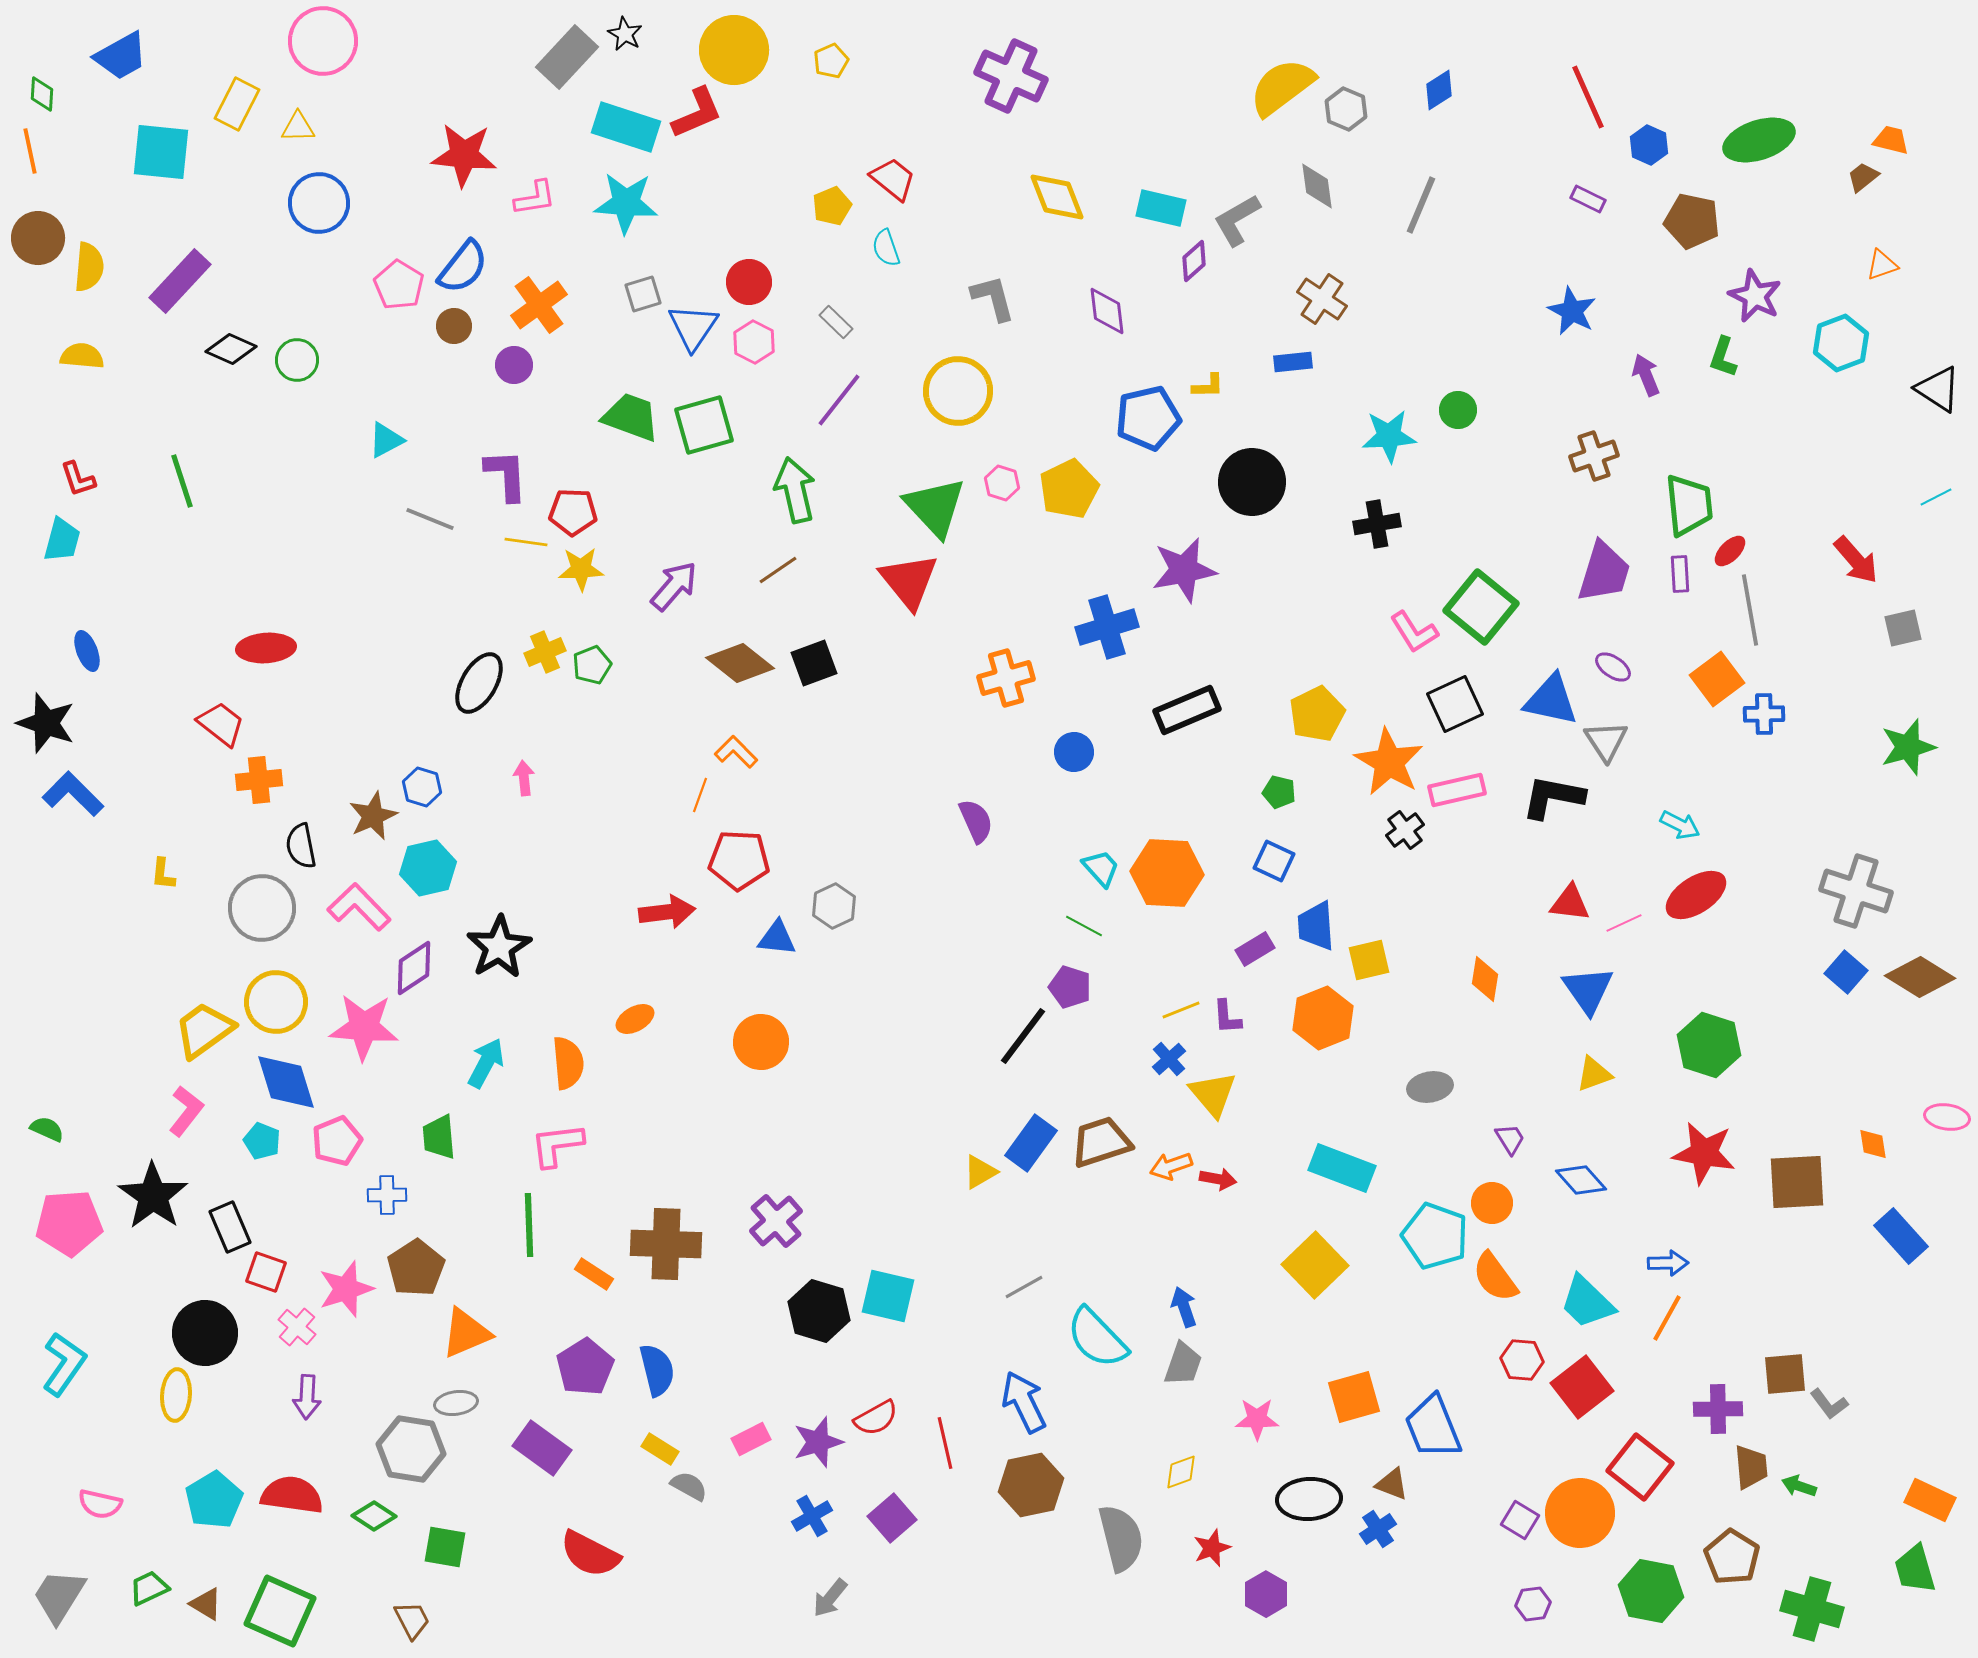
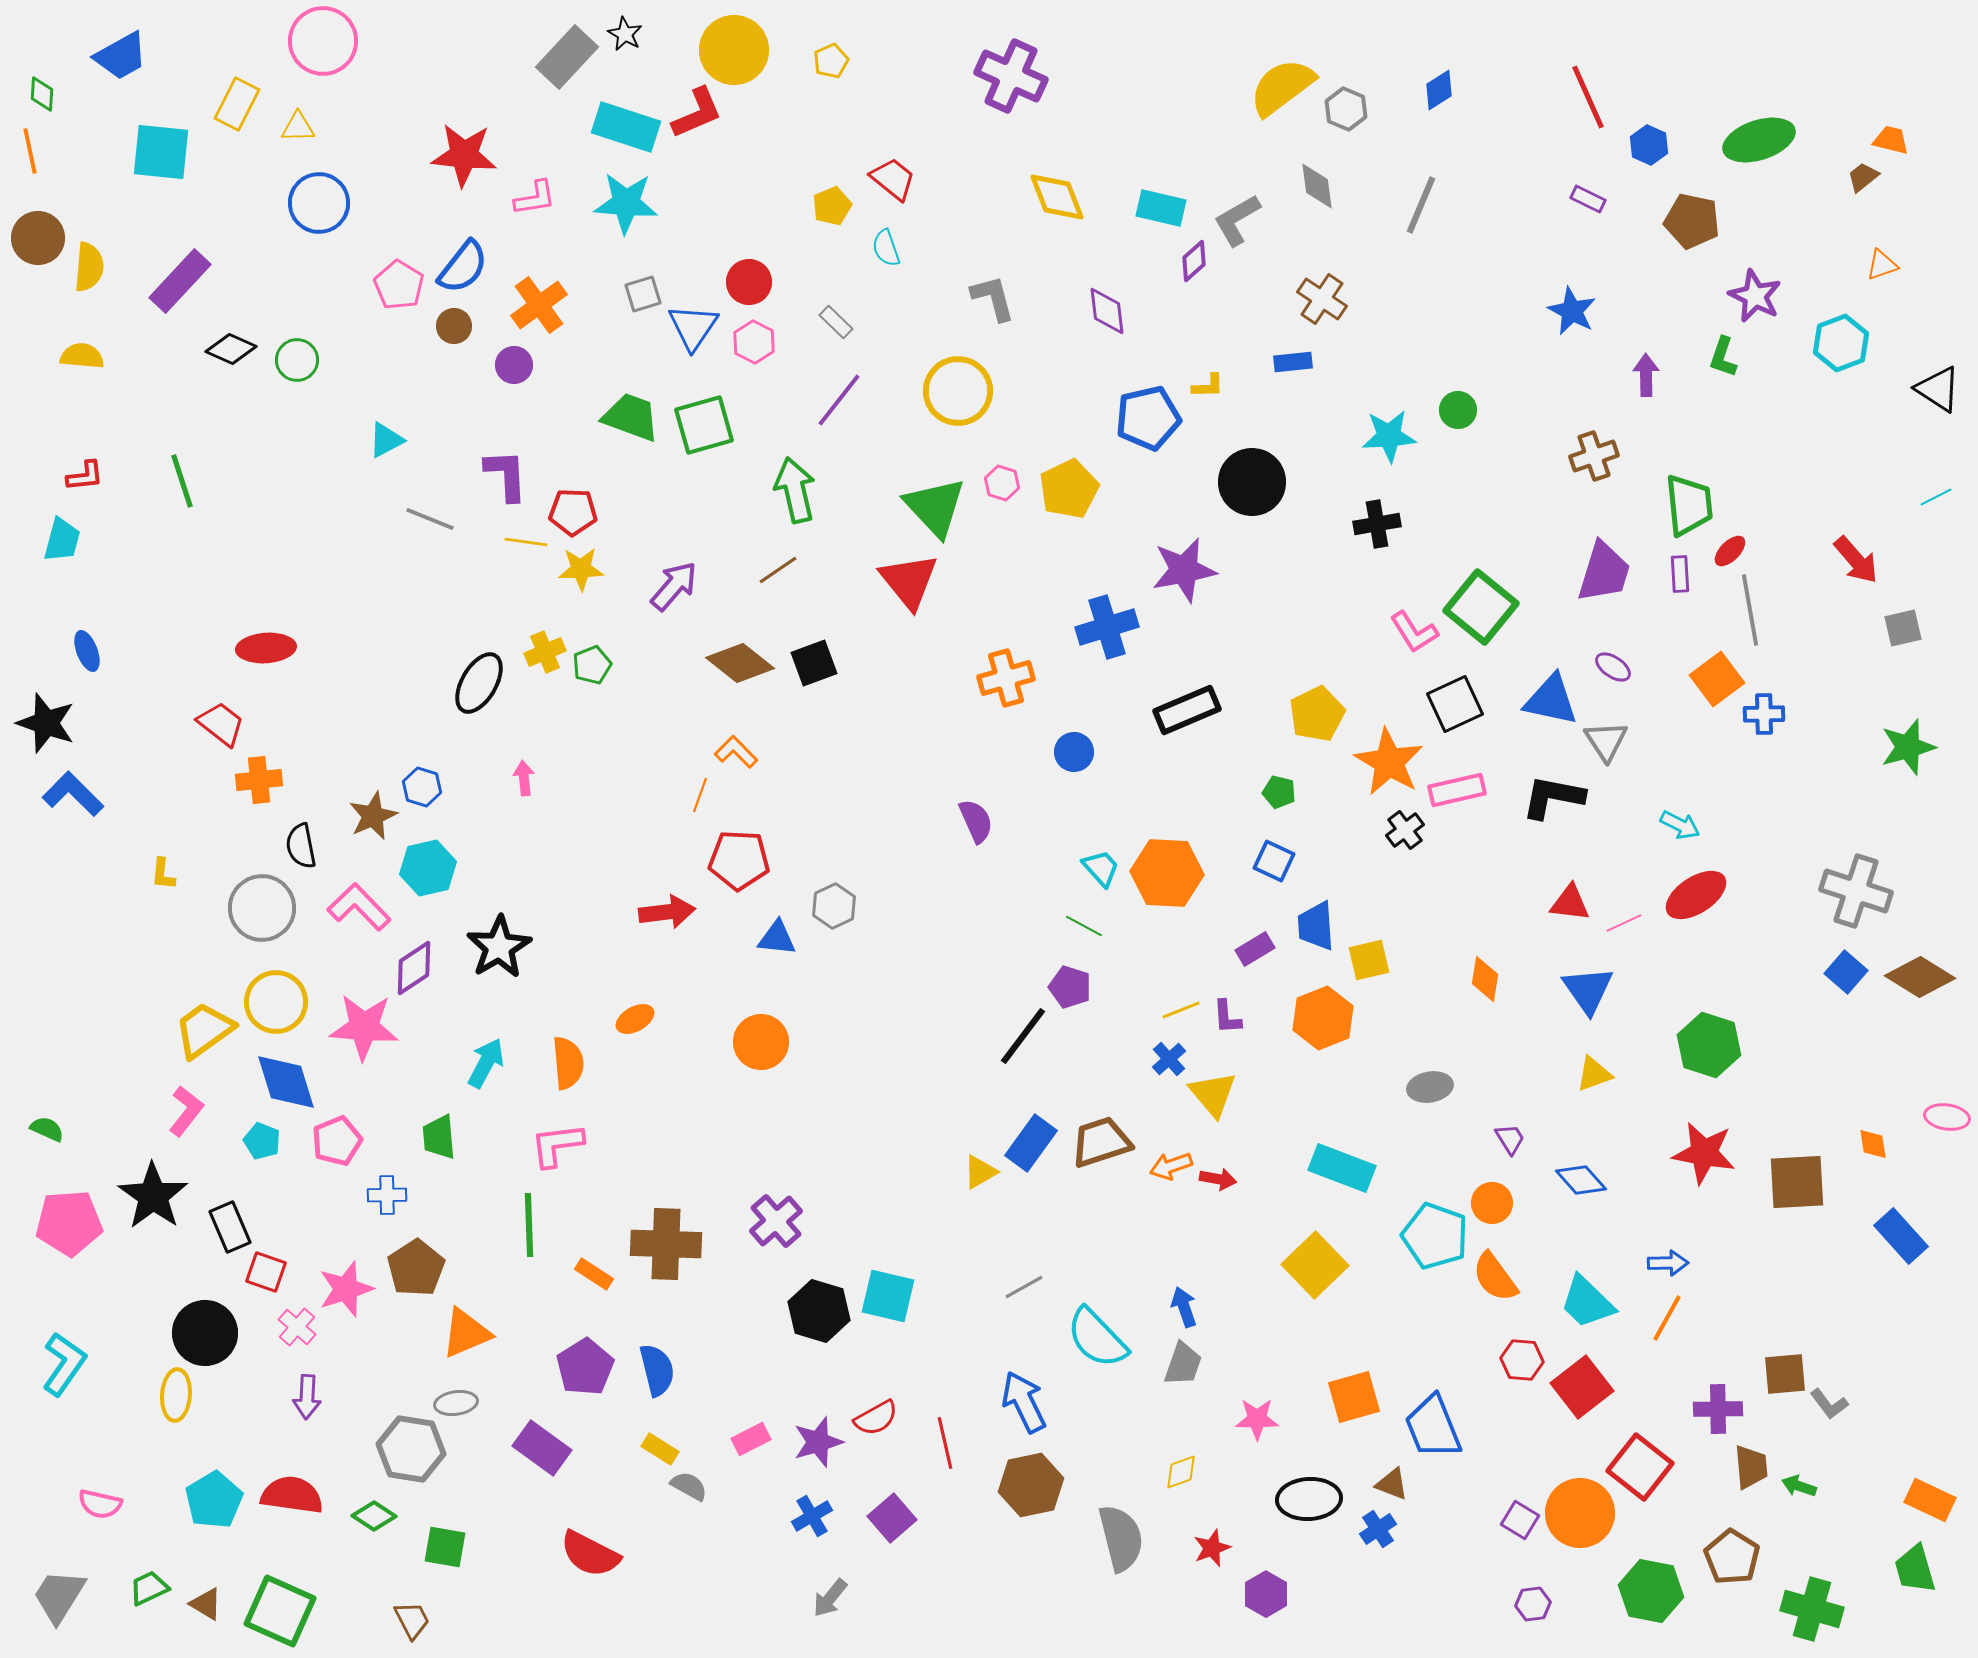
purple arrow at (1646, 375): rotated 21 degrees clockwise
red L-shape at (78, 479): moved 7 px right, 3 px up; rotated 78 degrees counterclockwise
